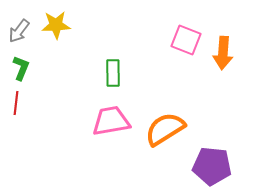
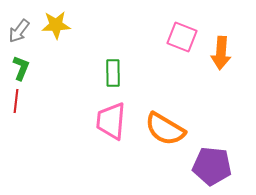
pink square: moved 4 px left, 3 px up
orange arrow: moved 2 px left
red line: moved 2 px up
pink trapezoid: rotated 75 degrees counterclockwise
orange semicircle: rotated 117 degrees counterclockwise
